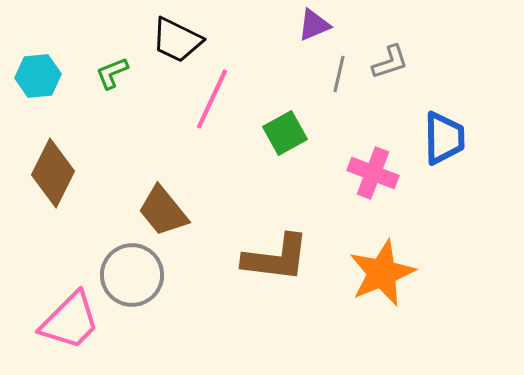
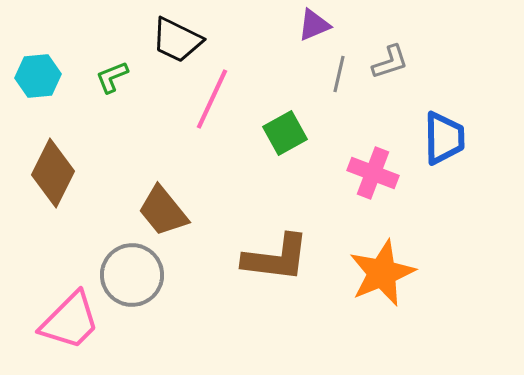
green L-shape: moved 4 px down
